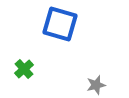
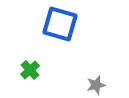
green cross: moved 6 px right, 1 px down
